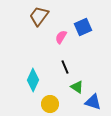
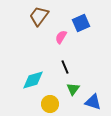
blue square: moved 2 px left, 4 px up
cyan diamond: rotated 50 degrees clockwise
green triangle: moved 4 px left, 2 px down; rotated 32 degrees clockwise
